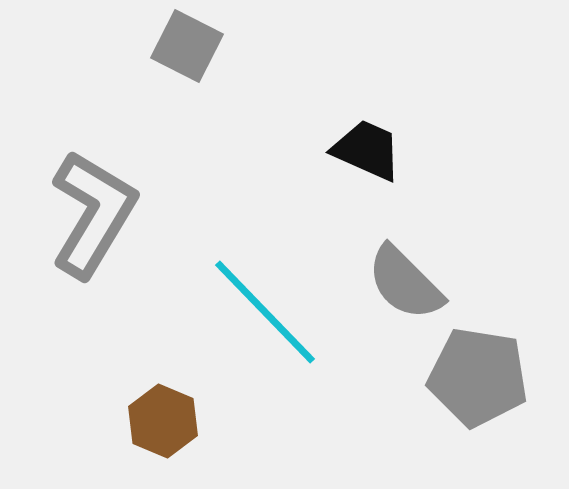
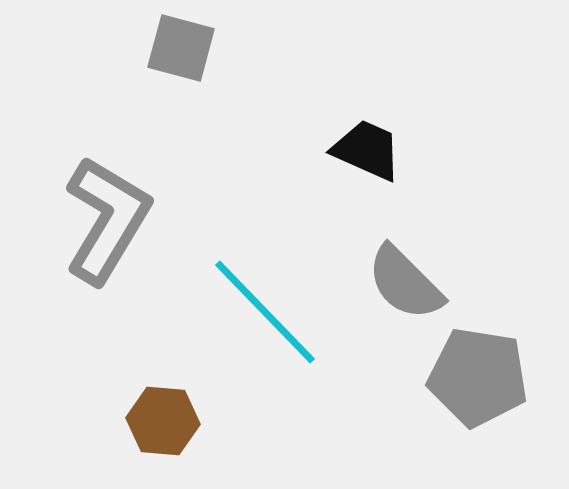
gray square: moved 6 px left, 2 px down; rotated 12 degrees counterclockwise
gray L-shape: moved 14 px right, 6 px down
brown hexagon: rotated 18 degrees counterclockwise
